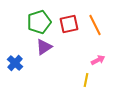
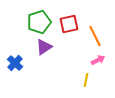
orange line: moved 11 px down
